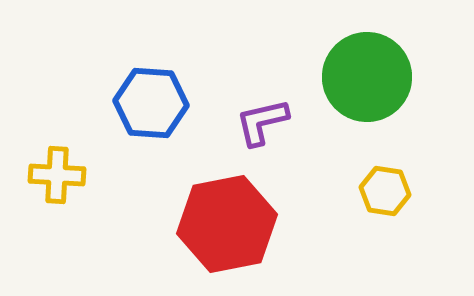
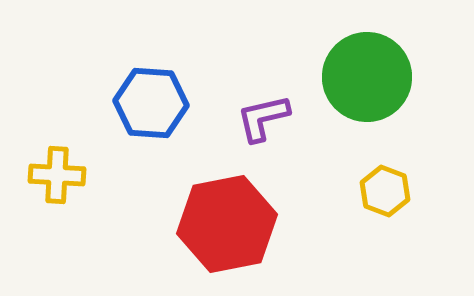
purple L-shape: moved 1 px right, 4 px up
yellow hexagon: rotated 12 degrees clockwise
